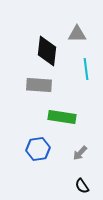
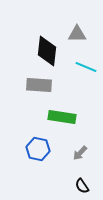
cyan line: moved 2 px up; rotated 60 degrees counterclockwise
blue hexagon: rotated 20 degrees clockwise
